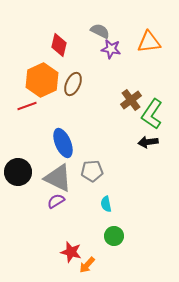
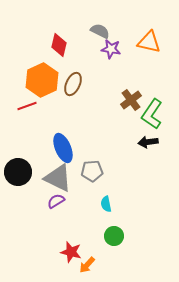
orange triangle: rotated 20 degrees clockwise
blue ellipse: moved 5 px down
